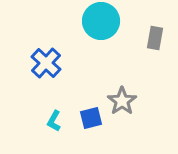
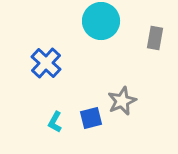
gray star: rotated 12 degrees clockwise
cyan L-shape: moved 1 px right, 1 px down
